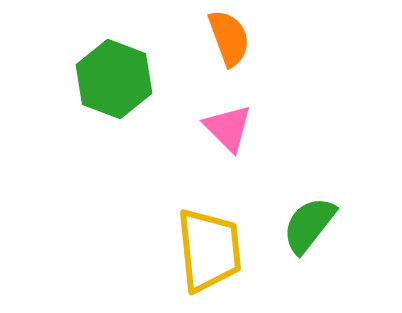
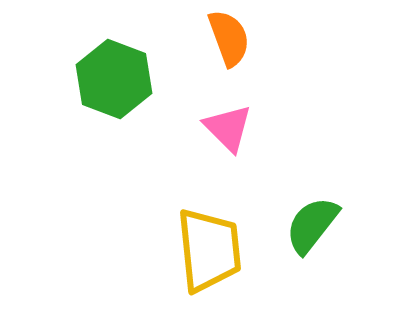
green semicircle: moved 3 px right
